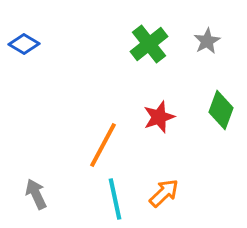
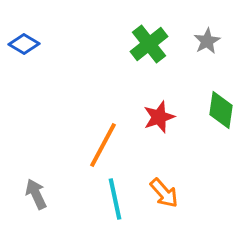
green diamond: rotated 12 degrees counterclockwise
orange arrow: rotated 92 degrees clockwise
